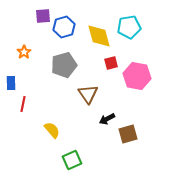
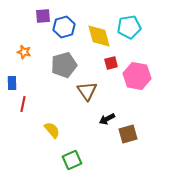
orange star: rotated 24 degrees counterclockwise
blue rectangle: moved 1 px right
brown triangle: moved 1 px left, 3 px up
